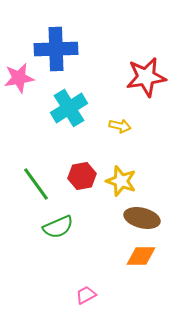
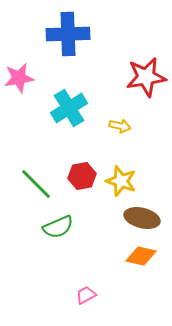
blue cross: moved 12 px right, 15 px up
green line: rotated 9 degrees counterclockwise
orange diamond: rotated 12 degrees clockwise
